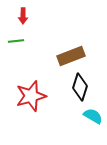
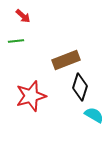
red arrow: rotated 49 degrees counterclockwise
brown rectangle: moved 5 px left, 4 px down
cyan semicircle: moved 1 px right, 1 px up
